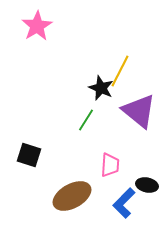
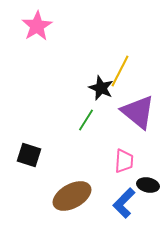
purple triangle: moved 1 px left, 1 px down
pink trapezoid: moved 14 px right, 4 px up
black ellipse: moved 1 px right
